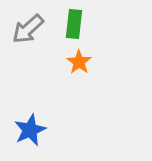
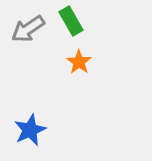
green rectangle: moved 3 px left, 3 px up; rotated 36 degrees counterclockwise
gray arrow: rotated 8 degrees clockwise
